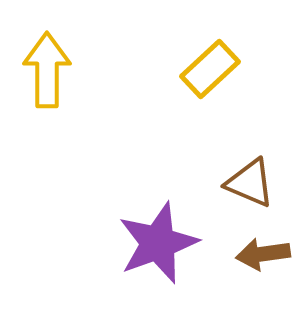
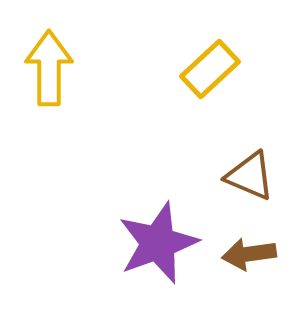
yellow arrow: moved 2 px right, 2 px up
brown triangle: moved 7 px up
brown arrow: moved 14 px left
